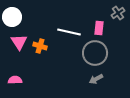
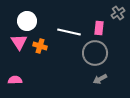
white circle: moved 15 px right, 4 px down
gray arrow: moved 4 px right
